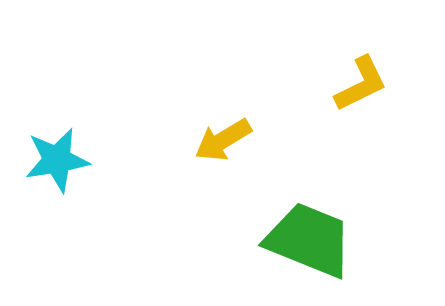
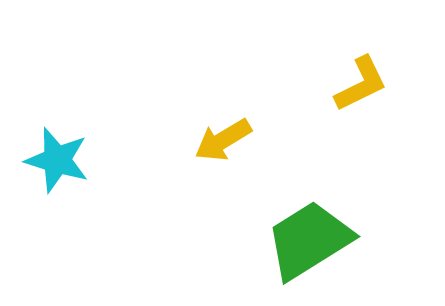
cyan star: rotated 26 degrees clockwise
green trapezoid: rotated 54 degrees counterclockwise
